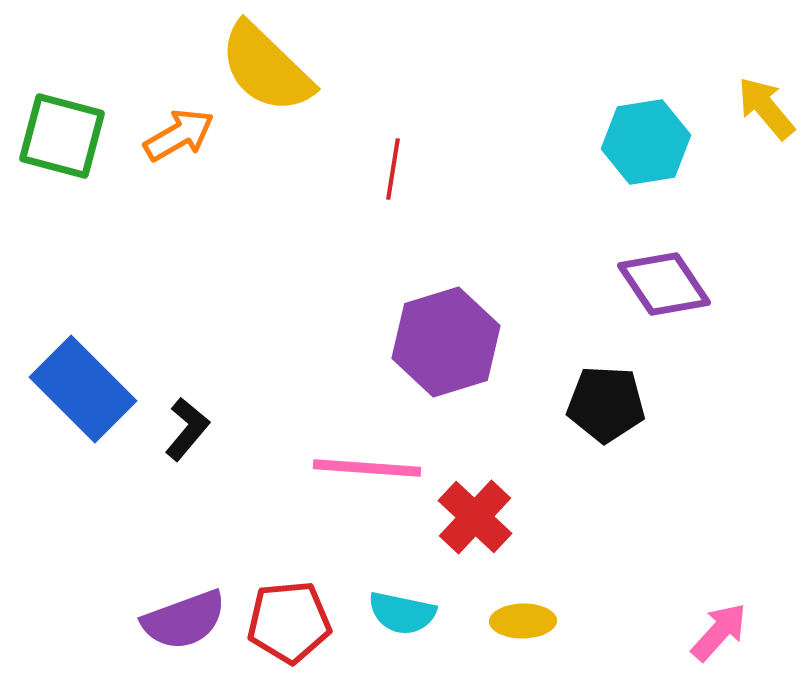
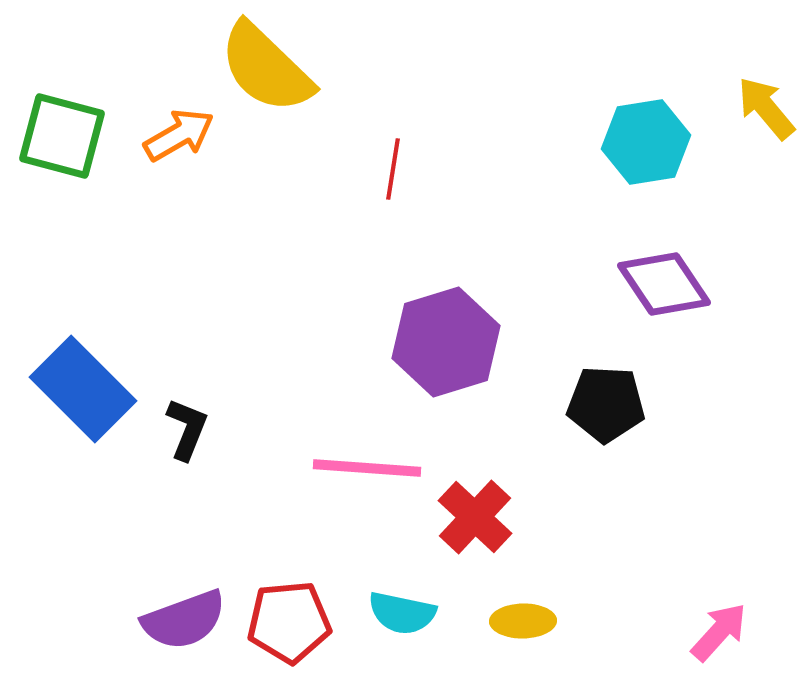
black L-shape: rotated 18 degrees counterclockwise
